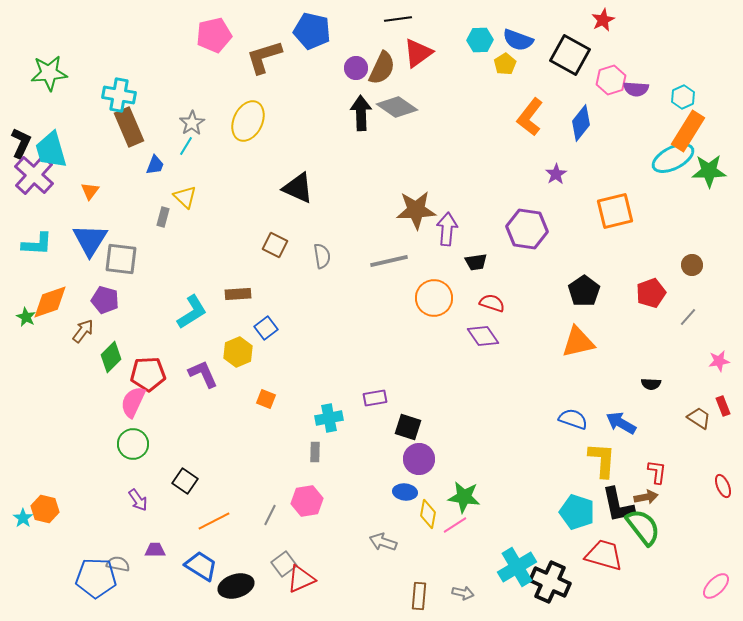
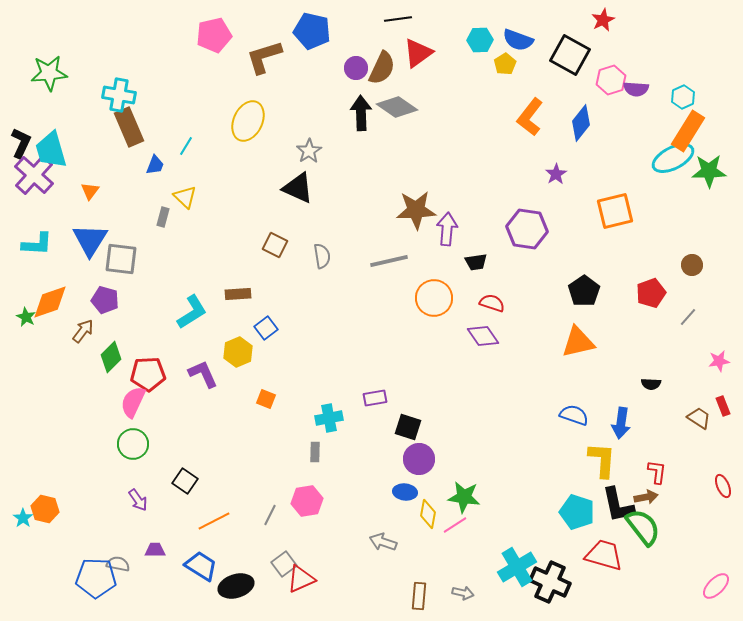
gray star at (192, 123): moved 117 px right, 28 px down
blue semicircle at (573, 419): moved 1 px right, 4 px up
blue arrow at (621, 423): rotated 112 degrees counterclockwise
